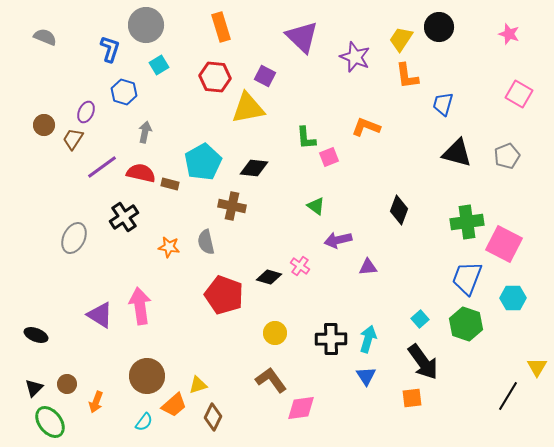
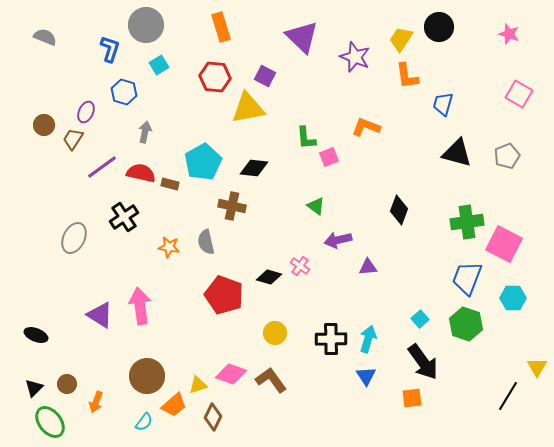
pink diamond at (301, 408): moved 70 px left, 34 px up; rotated 28 degrees clockwise
